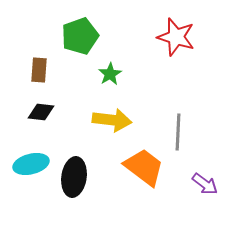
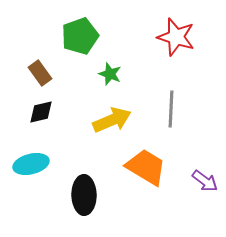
brown rectangle: moved 1 px right, 3 px down; rotated 40 degrees counterclockwise
green star: rotated 20 degrees counterclockwise
black diamond: rotated 20 degrees counterclockwise
yellow arrow: rotated 30 degrees counterclockwise
gray line: moved 7 px left, 23 px up
orange trapezoid: moved 2 px right; rotated 6 degrees counterclockwise
black ellipse: moved 10 px right, 18 px down; rotated 9 degrees counterclockwise
purple arrow: moved 3 px up
